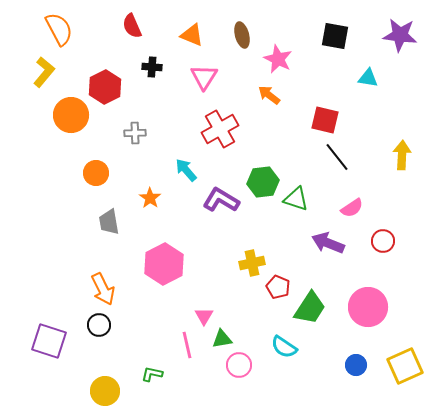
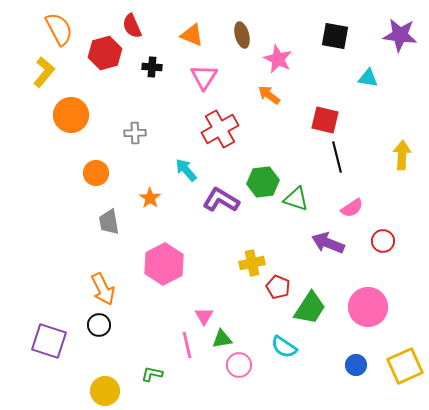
red hexagon at (105, 87): moved 34 px up; rotated 12 degrees clockwise
black line at (337, 157): rotated 24 degrees clockwise
